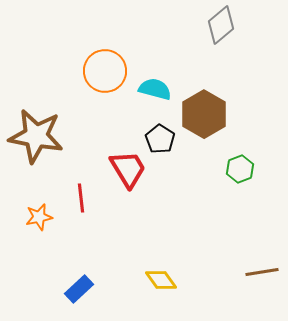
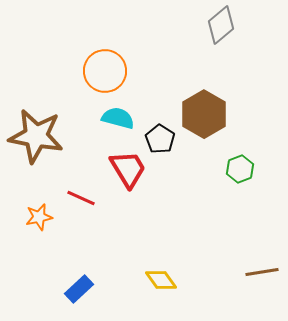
cyan semicircle: moved 37 px left, 29 px down
red line: rotated 60 degrees counterclockwise
